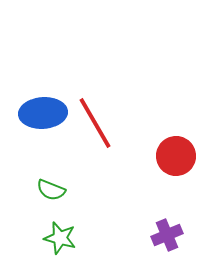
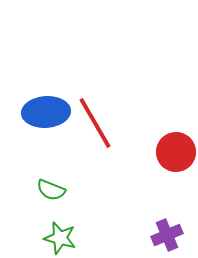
blue ellipse: moved 3 px right, 1 px up
red circle: moved 4 px up
